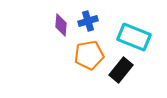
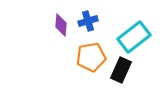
cyan rectangle: rotated 60 degrees counterclockwise
orange pentagon: moved 2 px right, 2 px down
black rectangle: rotated 15 degrees counterclockwise
